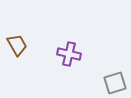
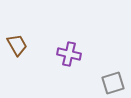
gray square: moved 2 px left
